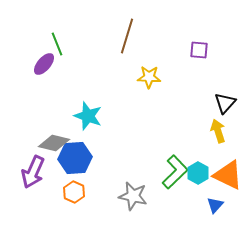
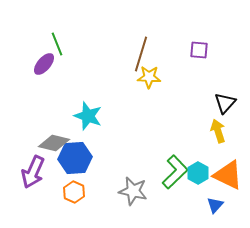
brown line: moved 14 px right, 18 px down
gray star: moved 5 px up
